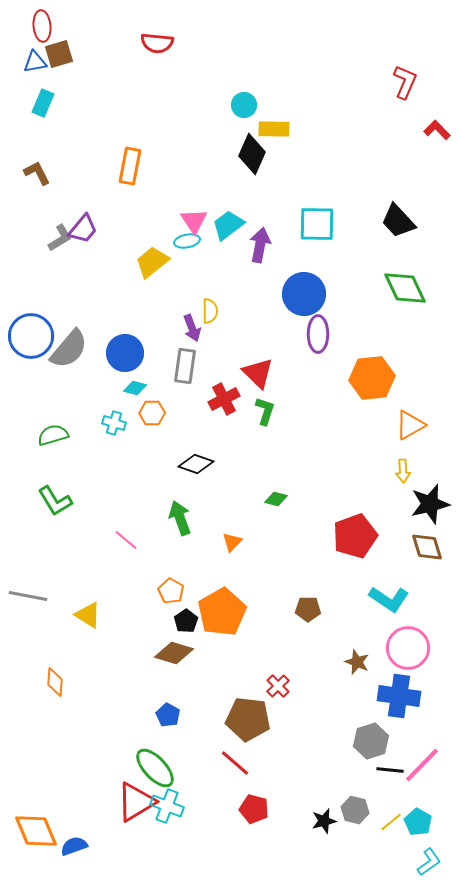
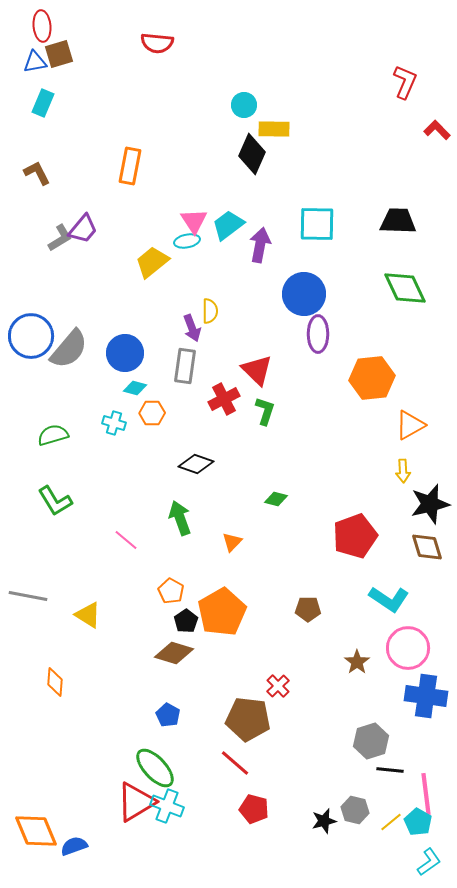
black trapezoid at (398, 221): rotated 135 degrees clockwise
red triangle at (258, 373): moved 1 px left, 3 px up
brown star at (357, 662): rotated 15 degrees clockwise
blue cross at (399, 696): moved 27 px right
pink line at (422, 765): moved 4 px right, 29 px down; rotated 51 degrees counterclockwise
